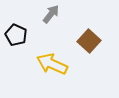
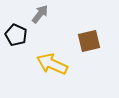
gray arrow: moved 11 px left
brown square: rotated 35 degrees clockwise
